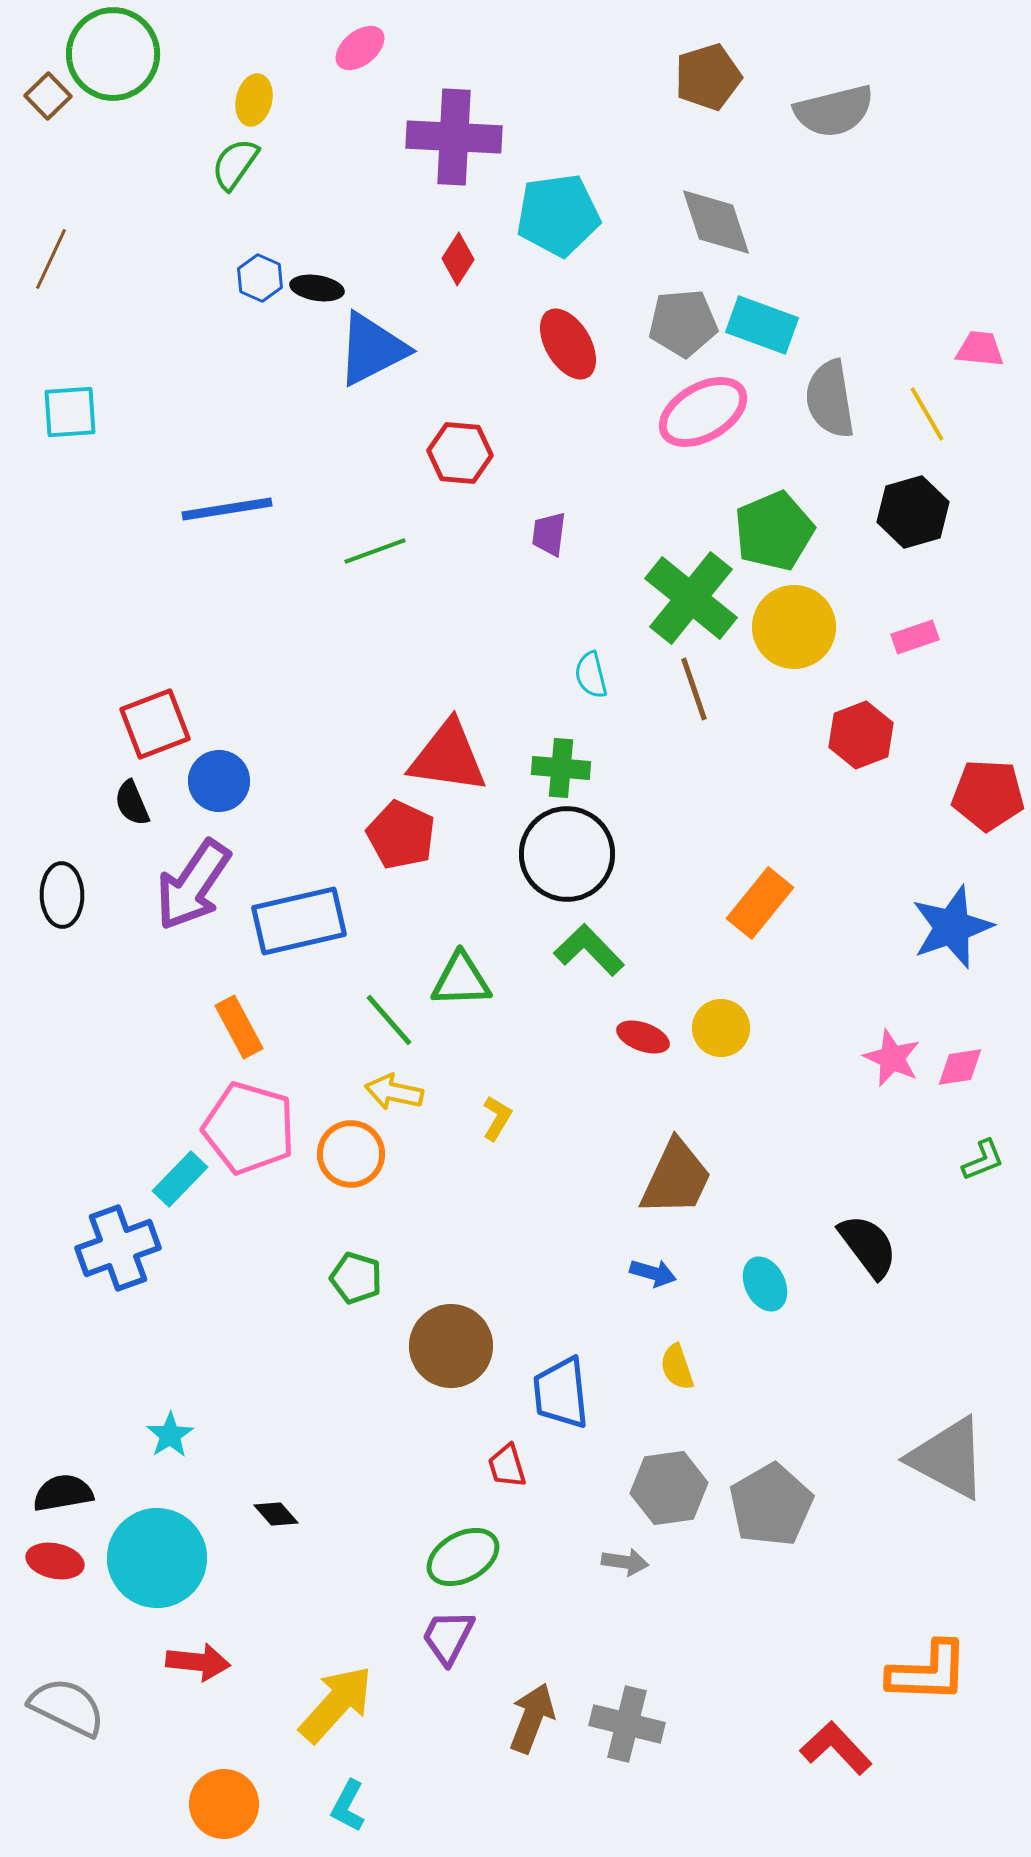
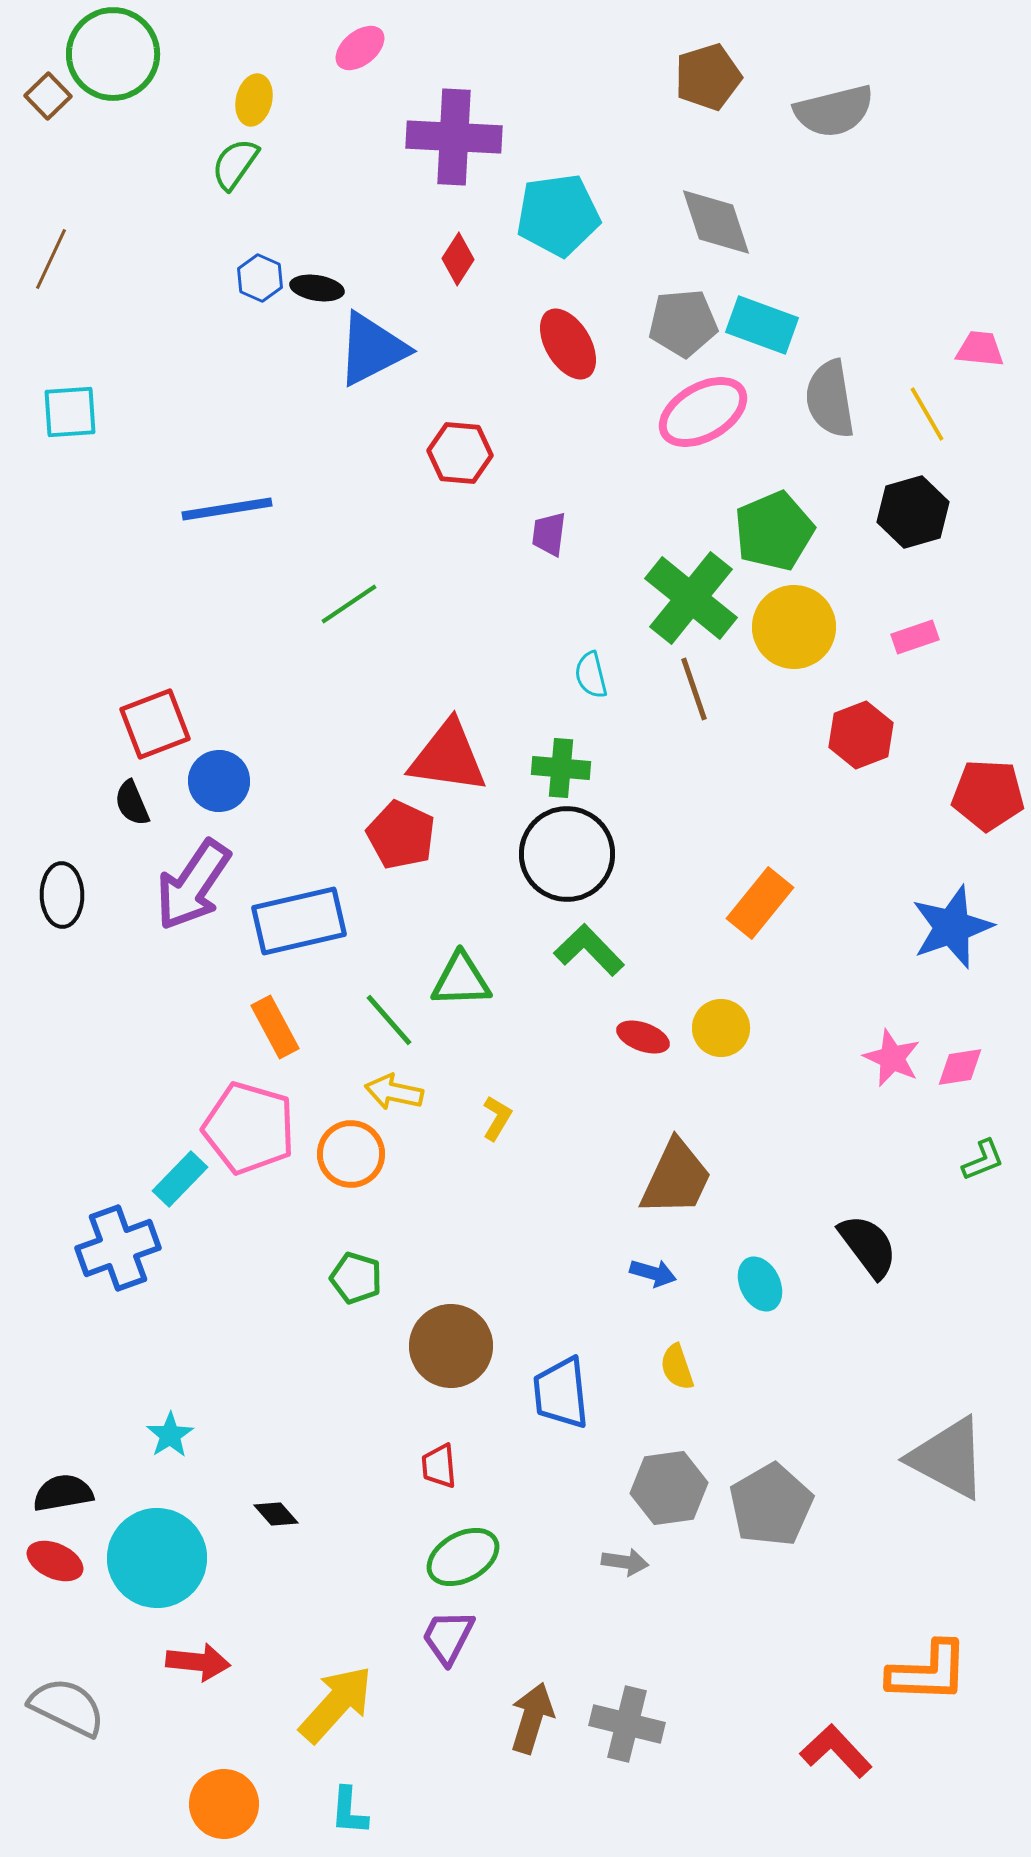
green line at (375, 551): moved 26 px left, 53 px down; rotated 14 degrees counterclockwise
orange rectangle at (239, 1027): moved 36 px right
cyan ellipse at (765, 1284): moved 5 px left
red trapezoid at (507, 1466): moved 68 px left; rotated 12 degrees clockwise
red ellipse at (55, 1561): rotated 12 degrees clockwise
brown arrow at (532, 1718): rotated 4 degrees counterclockwise
red L-shape at (836, 1748): moved 3 px down
cyan L-shape at (348, 1806): moved 1 px right, 5 px down; rotated 24 degrees counterclockwise
